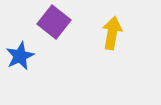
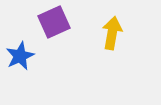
purple square: rotated 28 degrees clockwise
